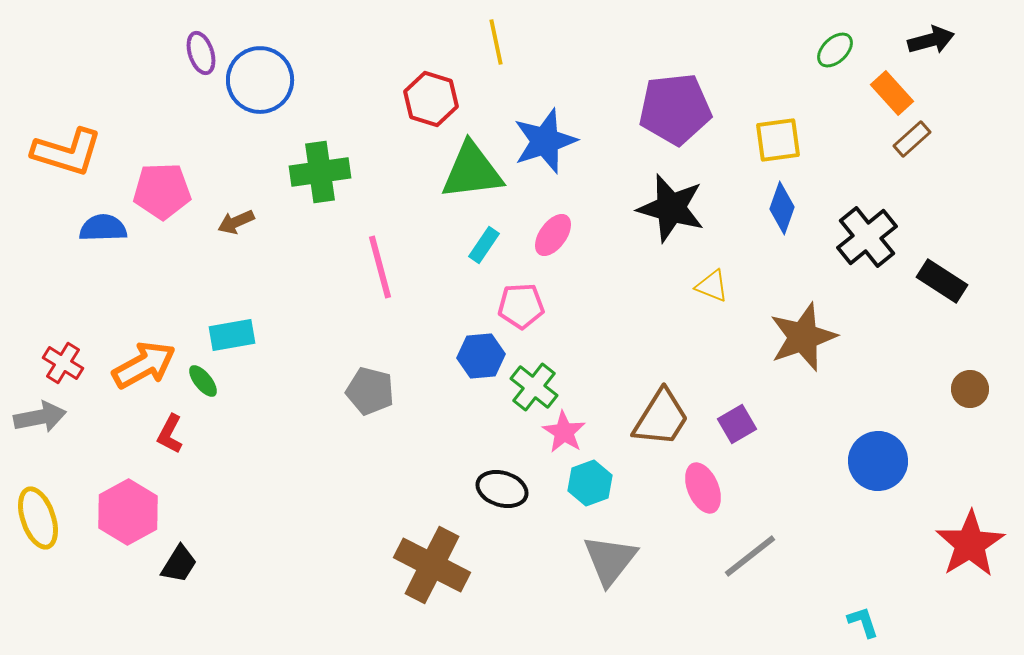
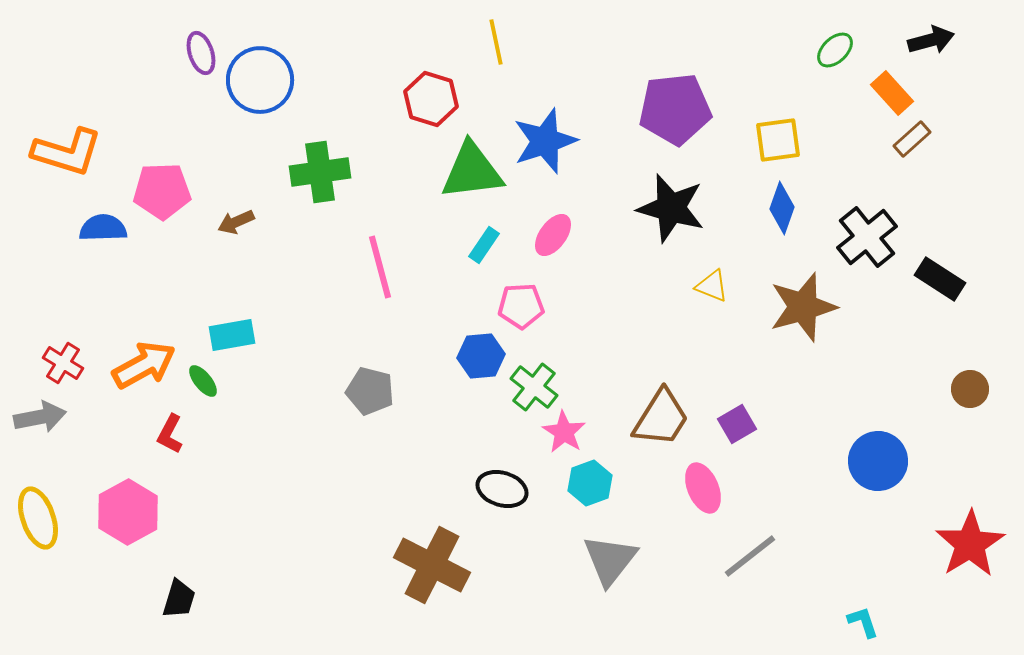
black rectangle at (942, 281): moved 2 px left, 2 px up
brown star at (803, 337): moved 30 px up; rotated 4 degrees clockwise
black trapezoid at (179, 564): moved 35 px down; rotated 15 degrees counterclockwise
